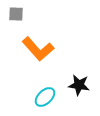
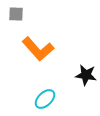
black star: moved 7 px right, 10 px up
cyan ellipse: moved 2 px down
